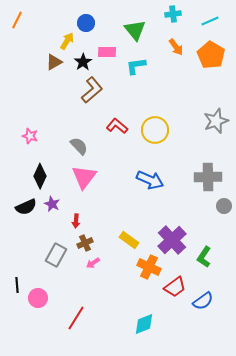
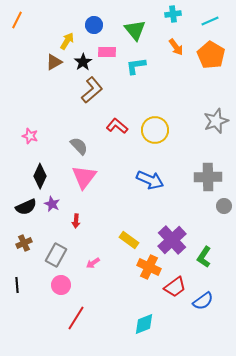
blue circle: moved 8 px right, 2 px down
brown cross: moved 61 px left
pink circle: moved 23 px right, 13 px up
